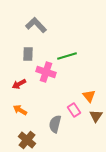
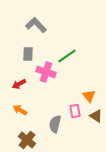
green line: rotated 18 degrees counterclockwise
pink rectangle: moved 1 px right, 1 px down; rotated 24 degrees clockwise
brown triangle: rotated 32 degrees counterclockwise
